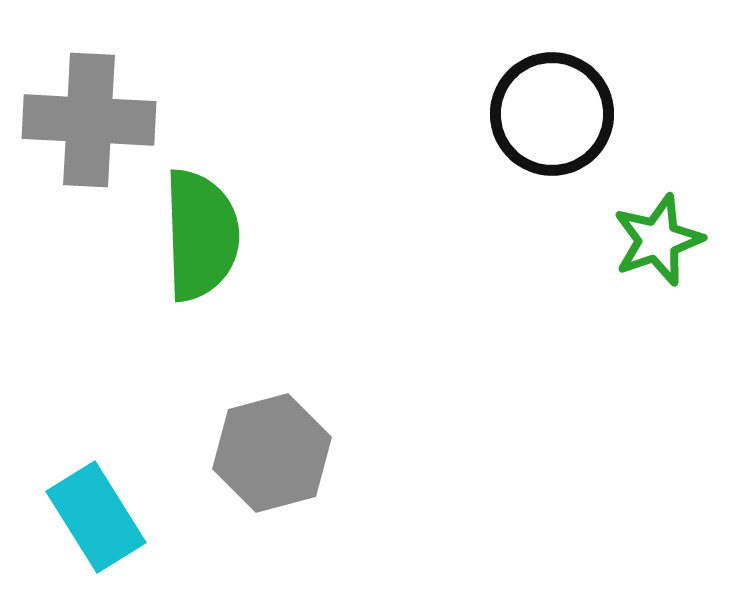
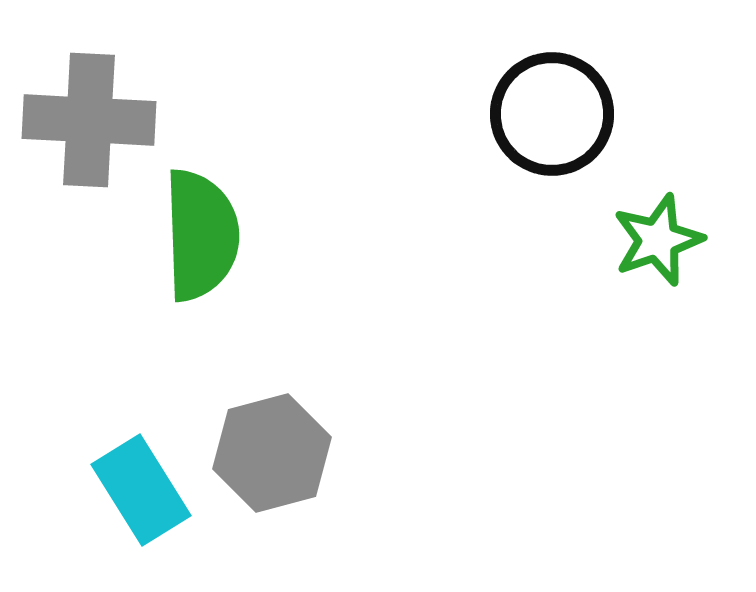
cyan rectangle: moved 45 px right, 27 px up
